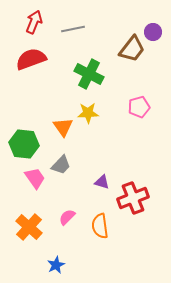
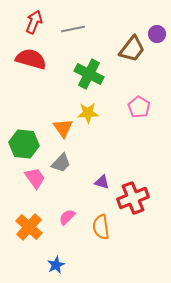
purple circle: moved 4 px right, 2 px down
red semicircle: rotated 36 degrees clockwise
pink pentagon: rotated 25 degrees counterclockwise
orange triangle: moved 1 px down
gray trapezoid: moved 2 px up
orange semicircle: moved 1 px right, 1 px down
